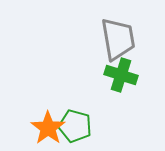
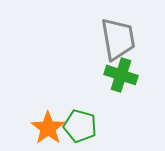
green pentagon: moved 5 px right
